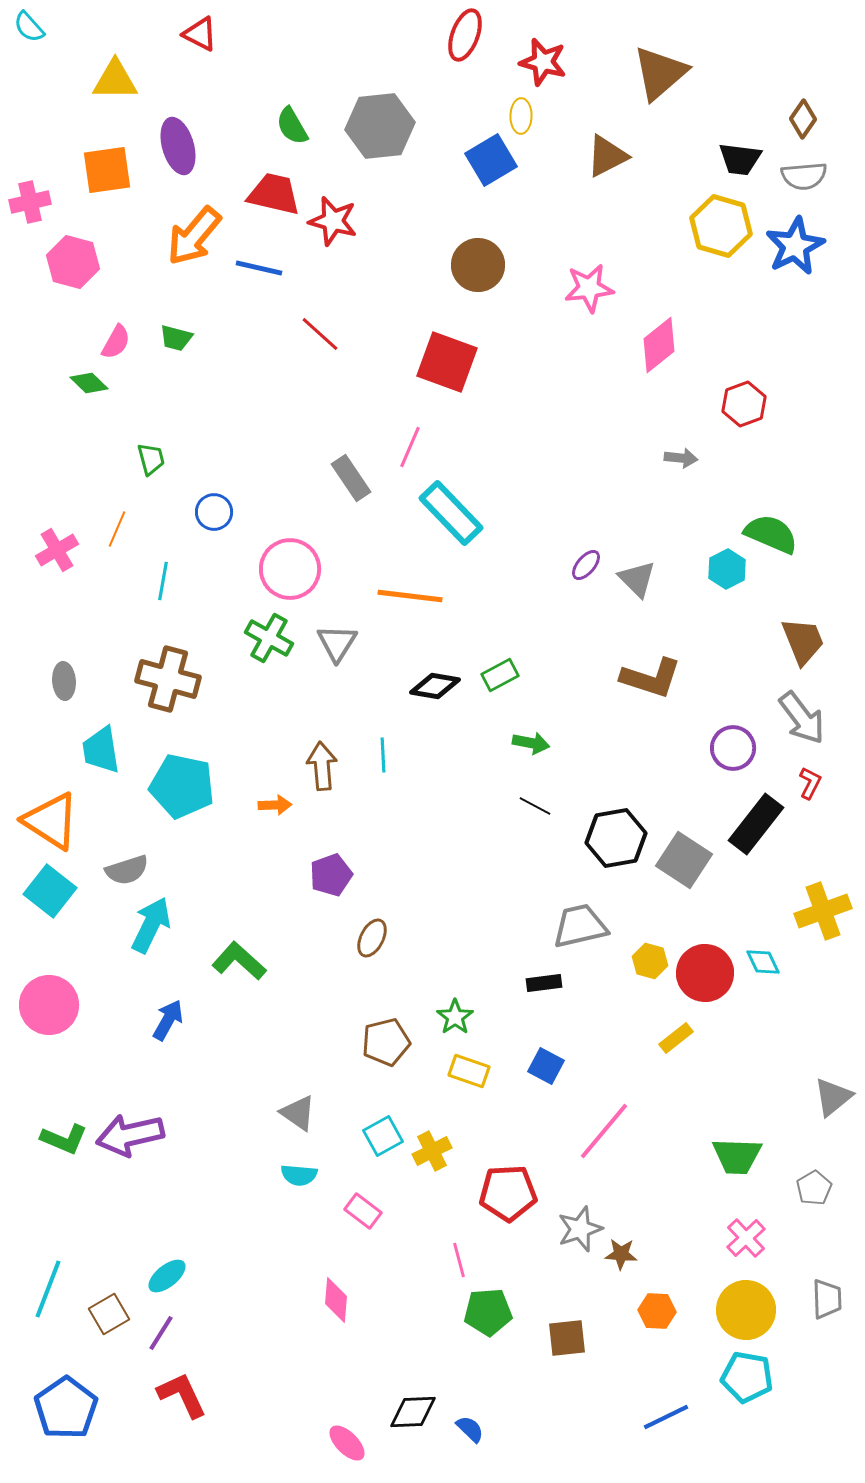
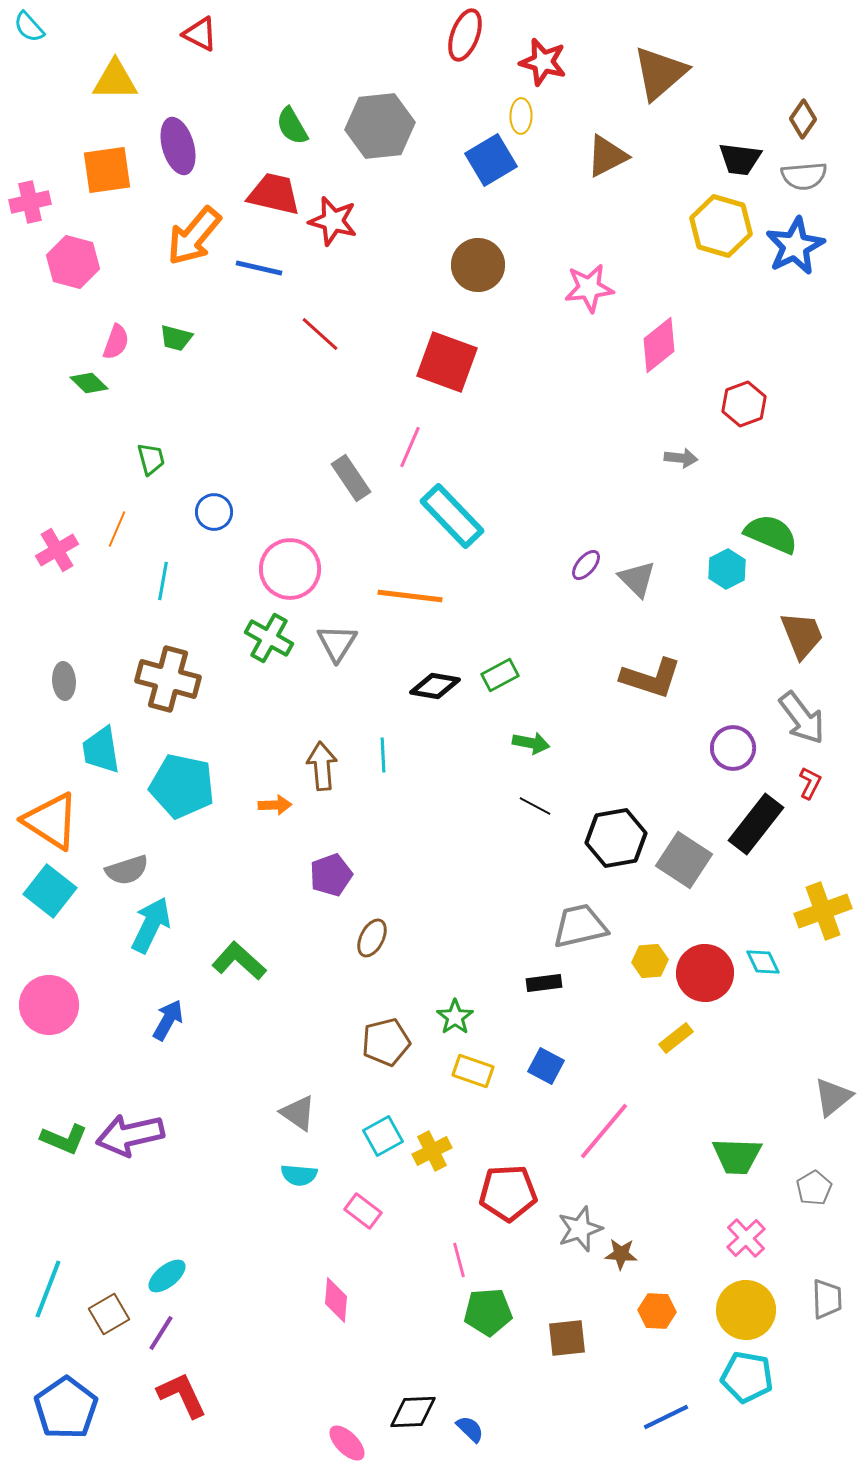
pink semicircle at (116, 342): rotated 9 degrees counterclockwise
cyan rectangle at (451, 513): moved 1 px right, 3 px down
brown trapezoid at (803, 641): moved 1 px left, 6 px up
yellow hexagon at (650, 961): rotated 20 degrees counterclockwise
yellow rectangle at (469, 1071): moved 4 px right
